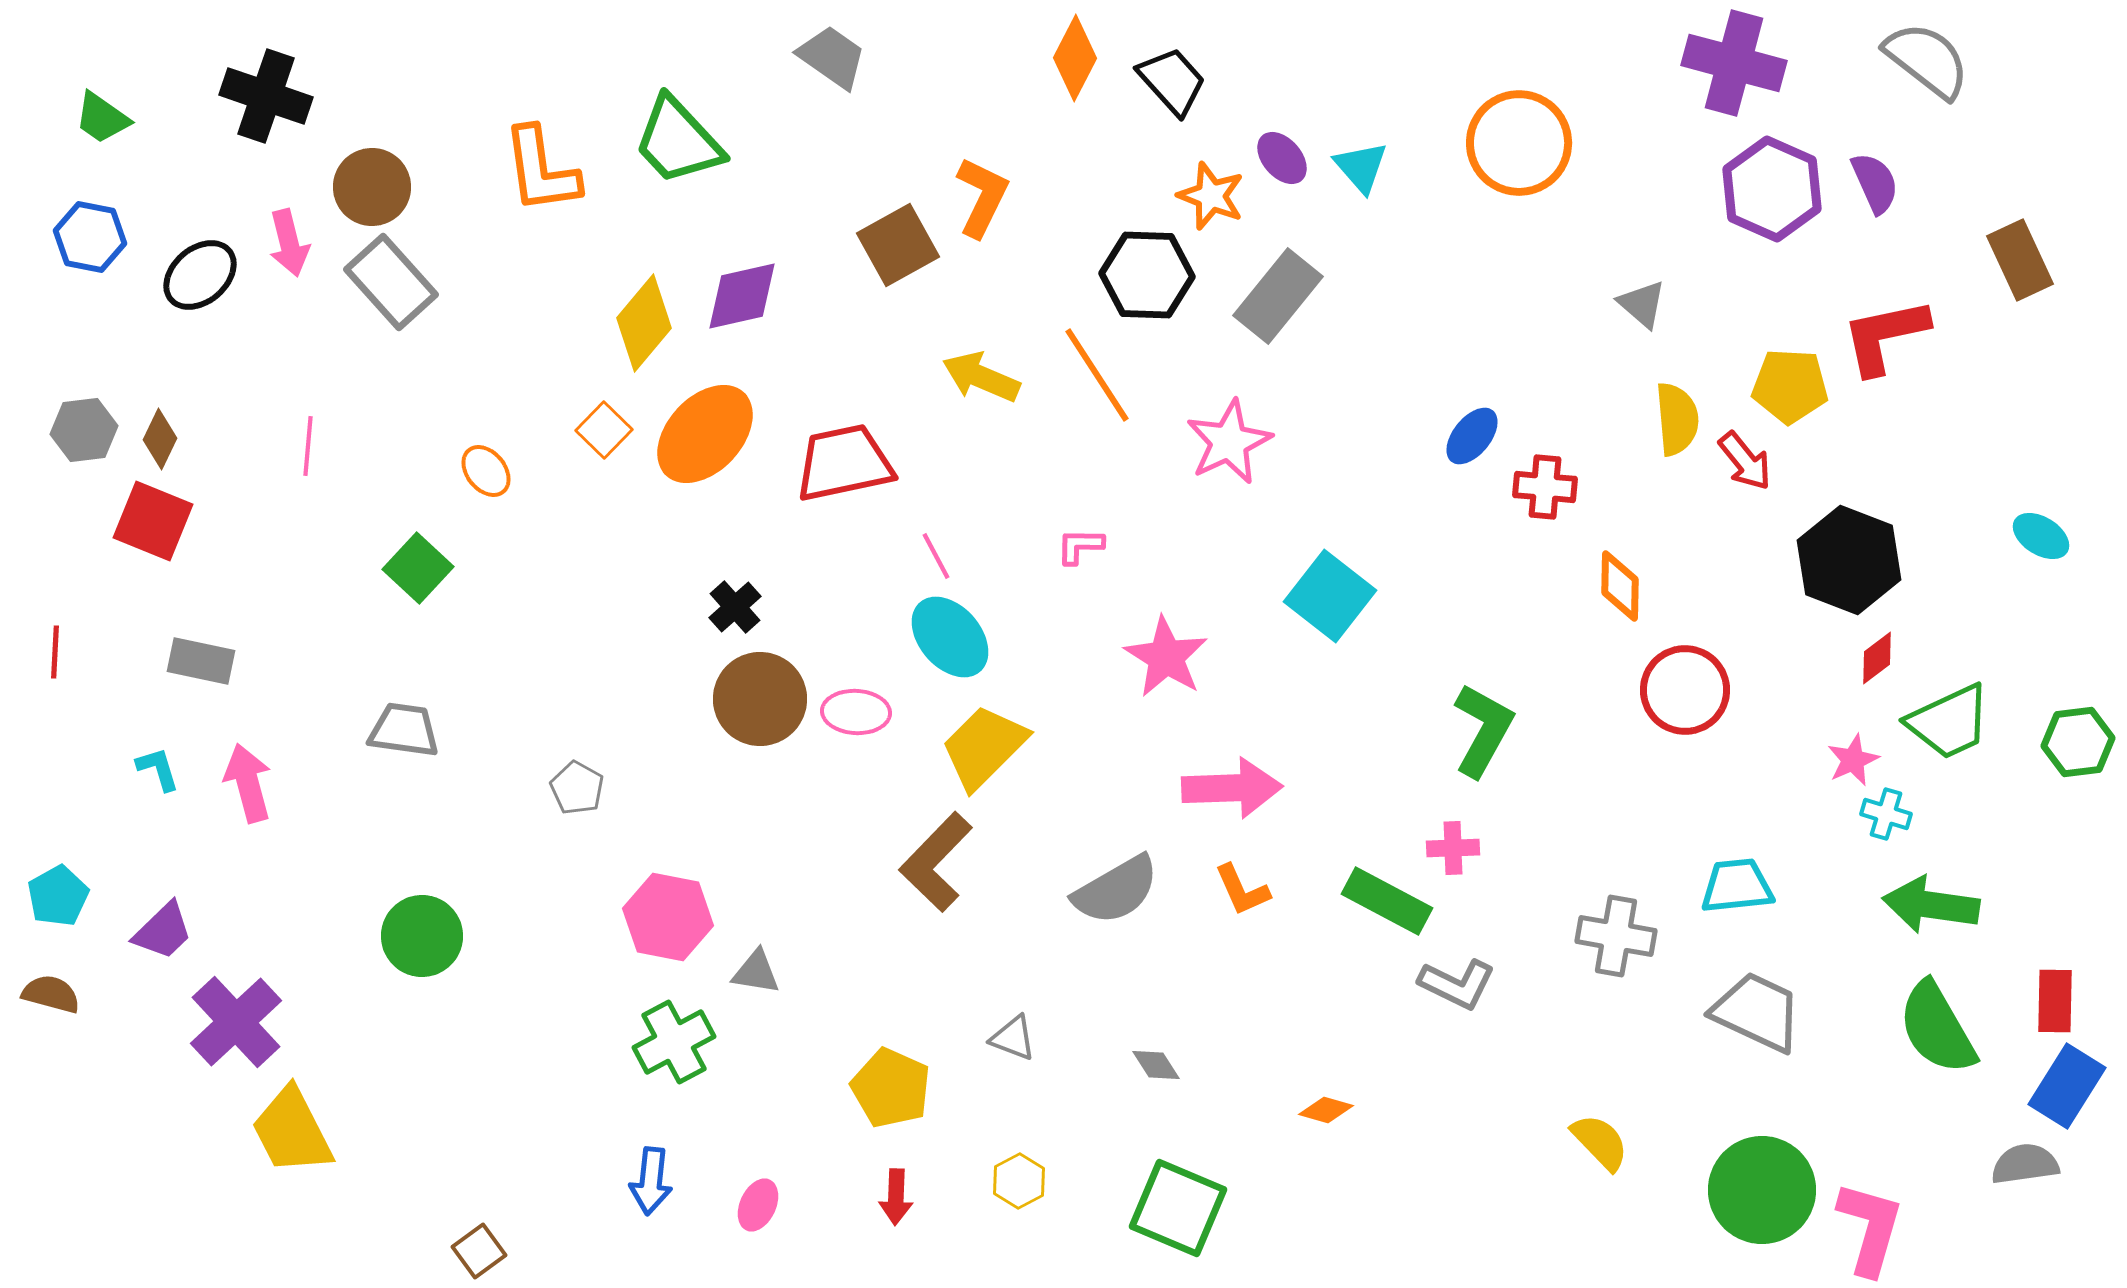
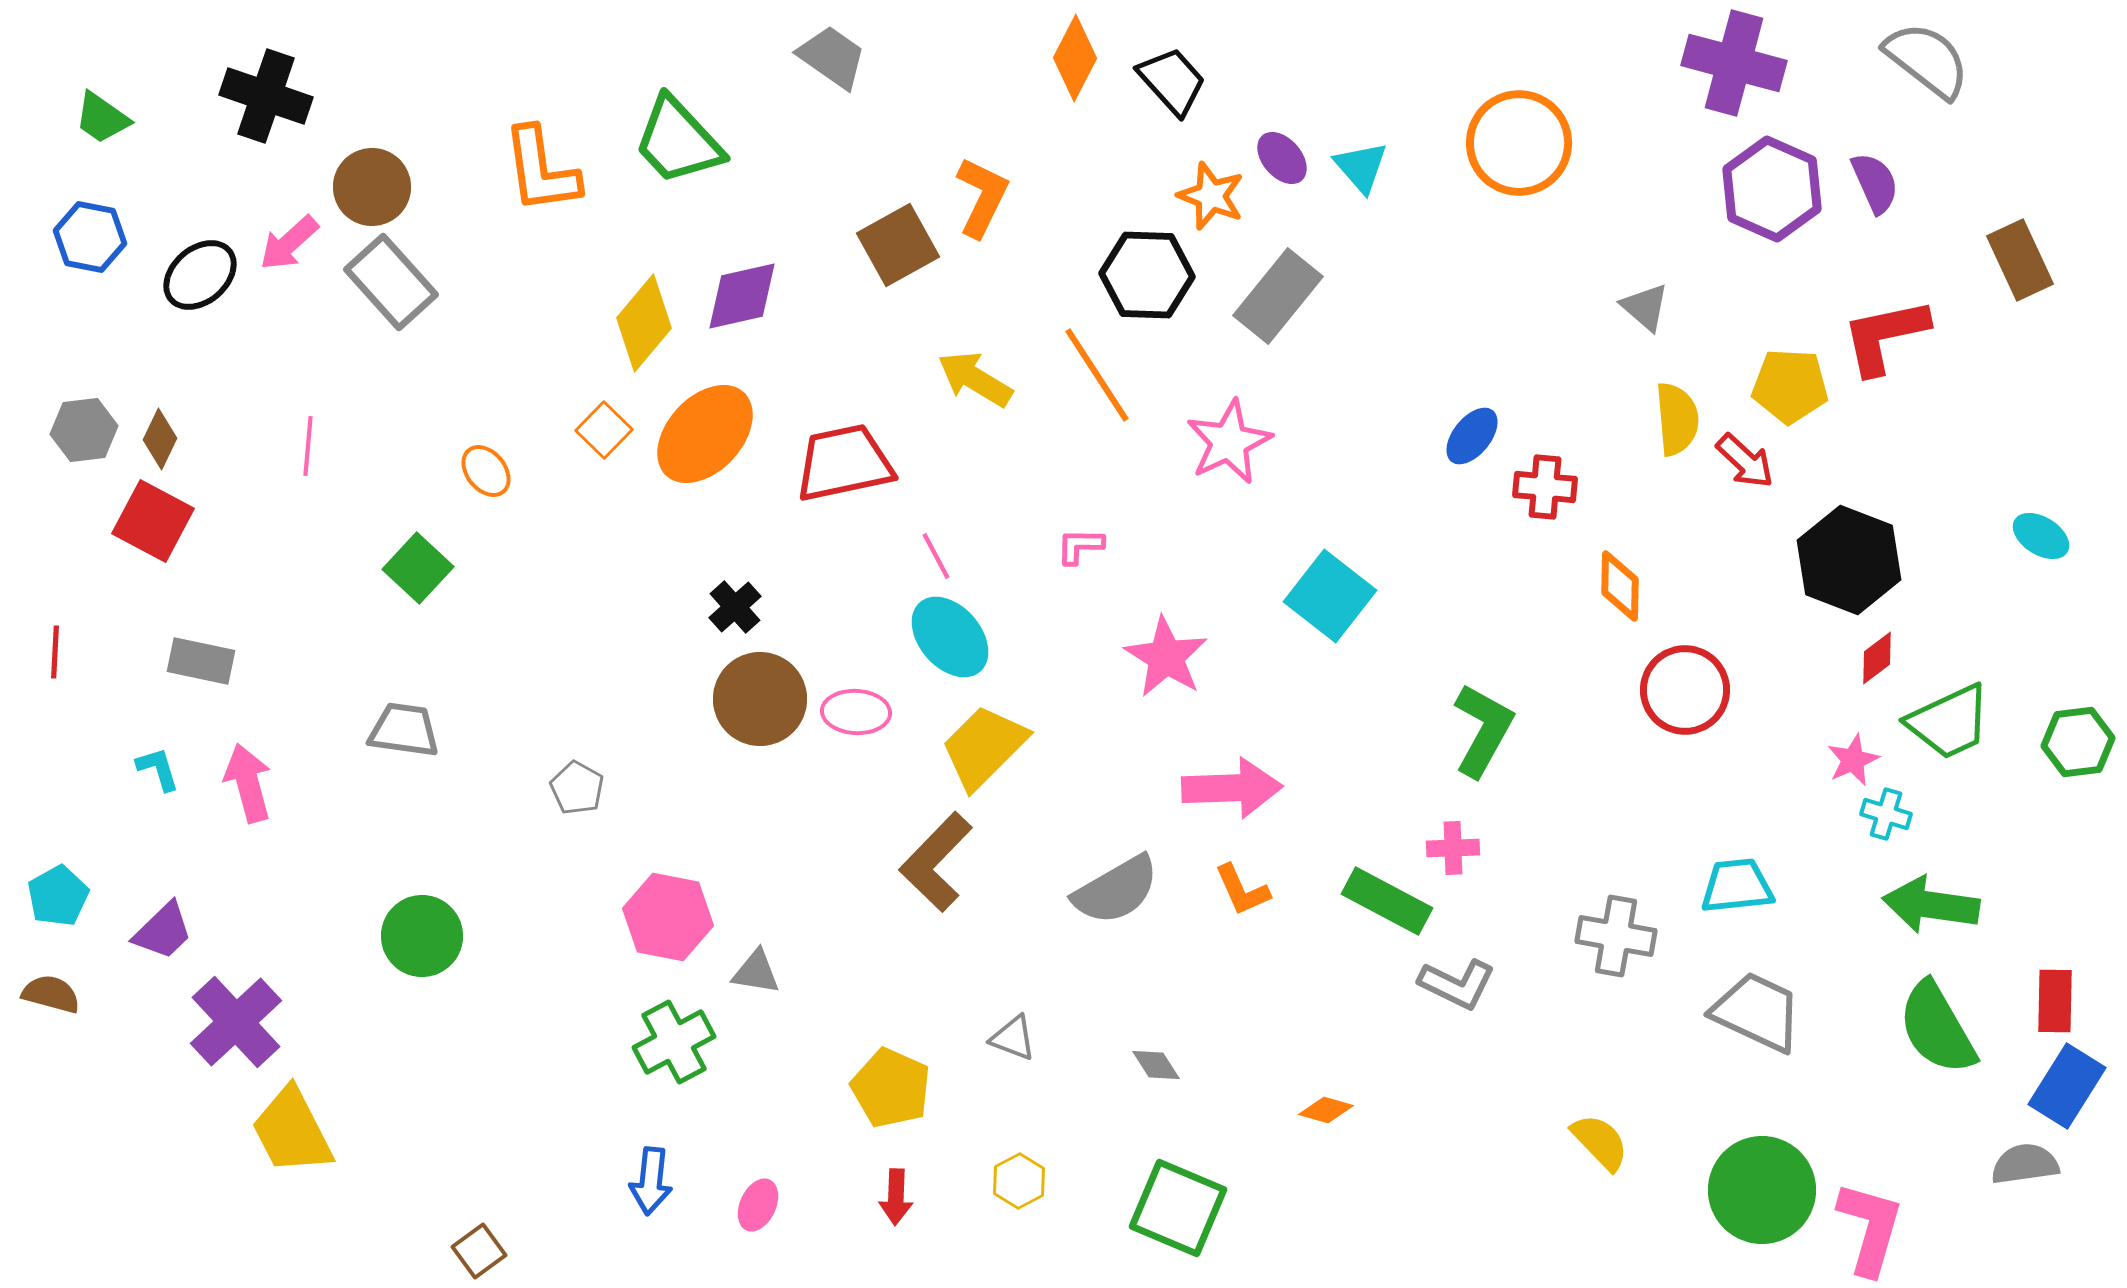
pink arrow at (289, 243): rotated 62 degrees clockwise
gray triangle at (1642, 304): moved 3 px right, 3 px down
yellow arrow at (981, 377): moved 6 px left, 2 px down; rotated 8 degrees clockwise
red arrow at (1745, 461): rotated 8 degrees counterclockwise
red square at (153, 521): rotated 6 degrees clockwise
